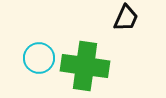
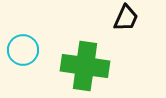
cyan circle: moved 16 px left, 8 px up
